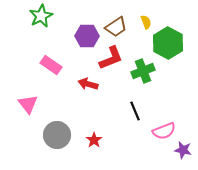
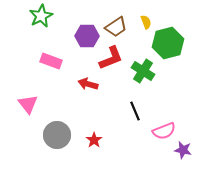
green hexagon: rotated 16 degrees clockwise
pink rectangle: moved 4 px up; rotated 15 degrees counterclockwise
green cross: rotated 35 degrees counterclockwise
